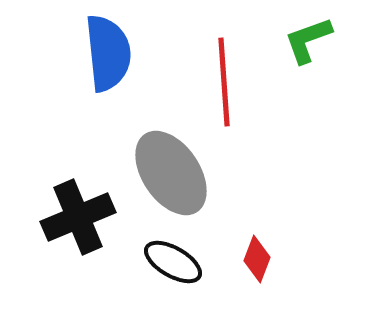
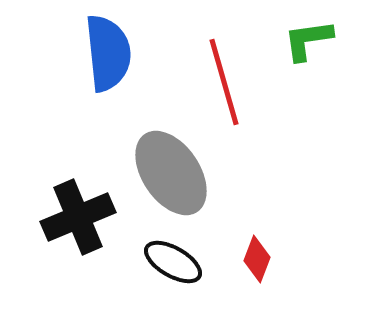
green L-shape: rotated 12 degrees clockwise
red line: rotated 12 degrees counterclockwise
